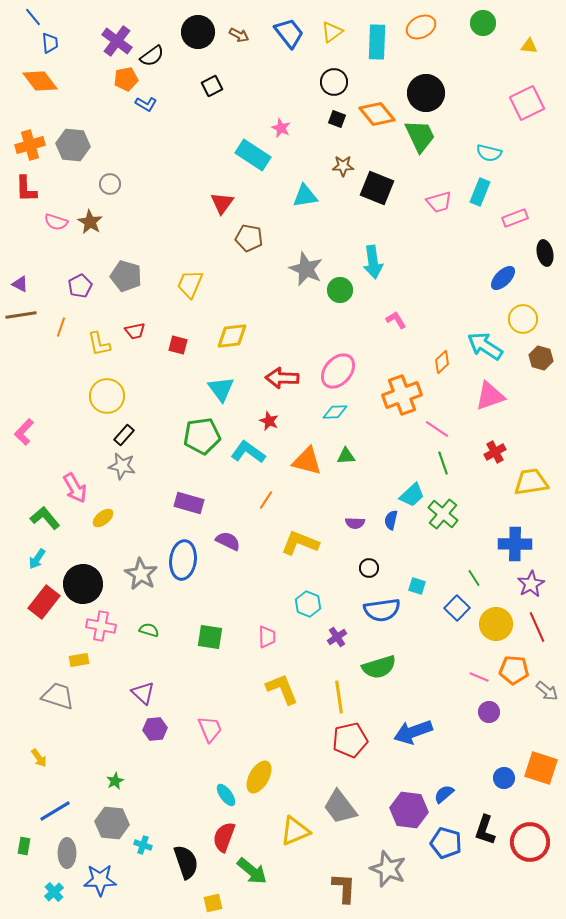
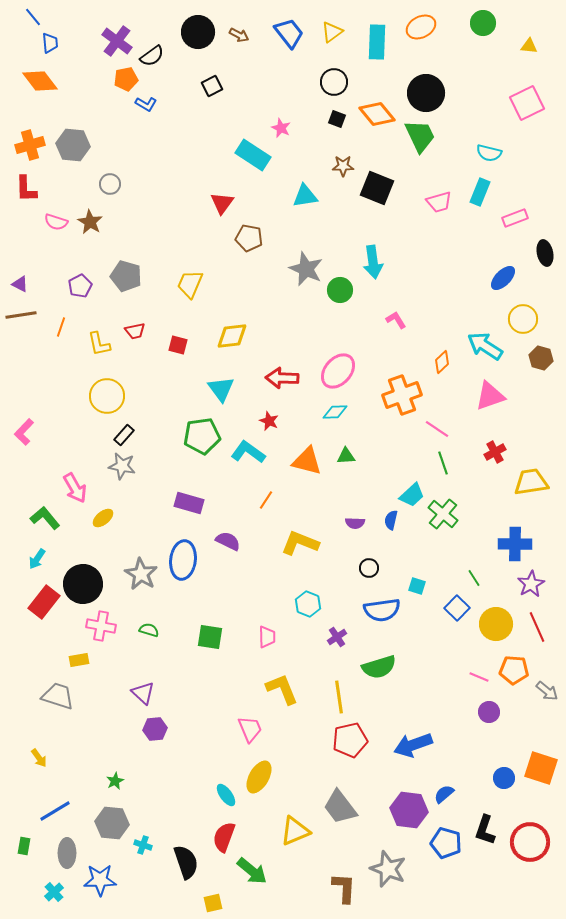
pink trapezoid at (210, 729): moved 40 px right
blue arrow at (413, 732): moved 13 px down
